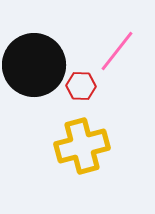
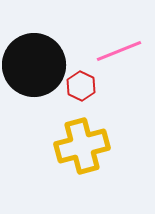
pink line: moved 2 px right; rotated 30 degrees clockwise
red hexagon: rotated 24 degrees clockwise
